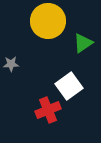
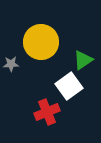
yellow circle: moved 7 px left, 21 px down
green triangle: moved 17 px down
red cross: moved 1 px left, 2 px down
